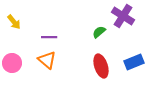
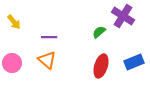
red ellipse: rotated 35 degrees clockwise
